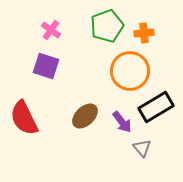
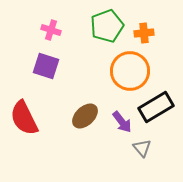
pink cross: rotated 18 degrees counterclockwise
